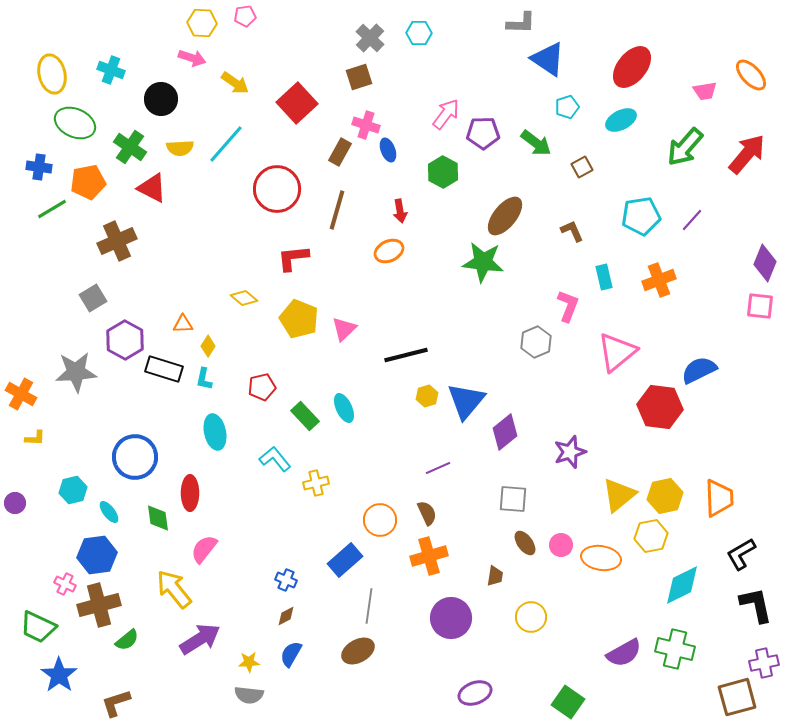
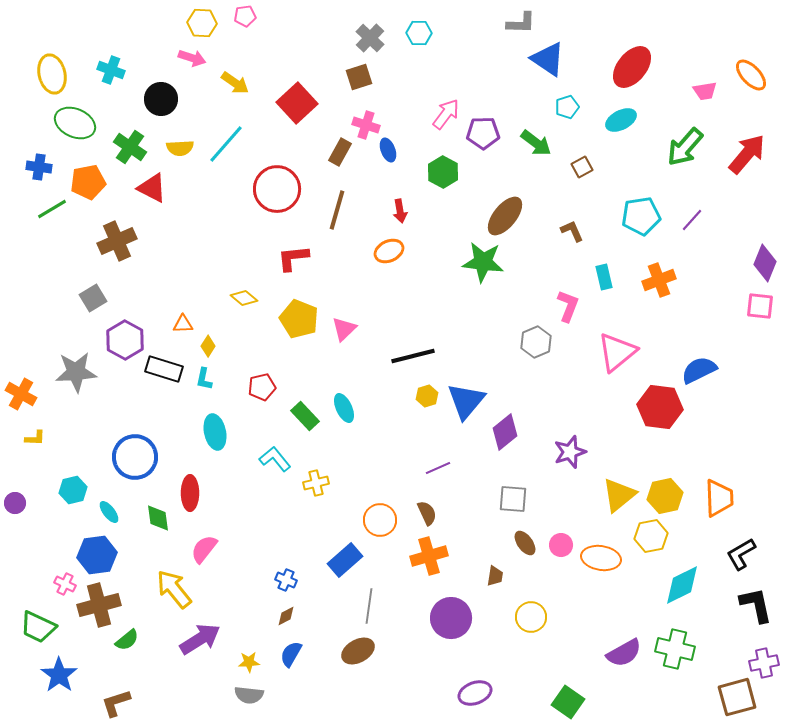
black line at (406, 355): moved 7 px right, 1 px down
